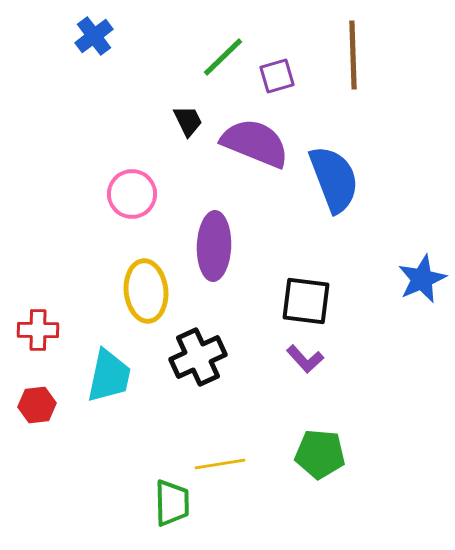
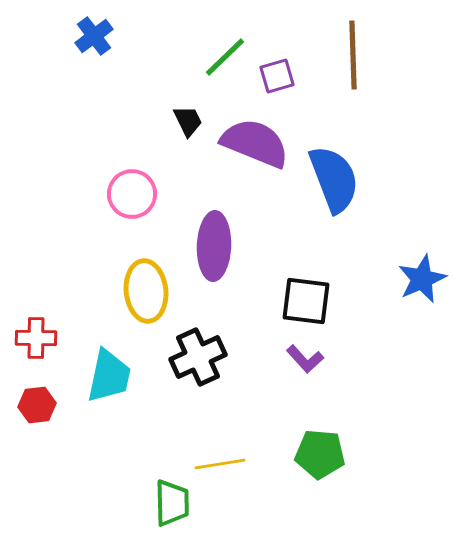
green line: moved 2 px right
red cross: moved 2 px left, 8 px down
